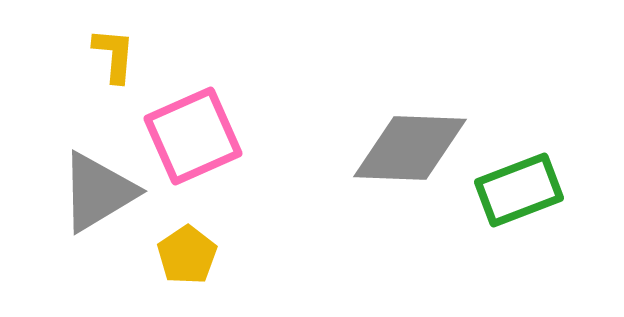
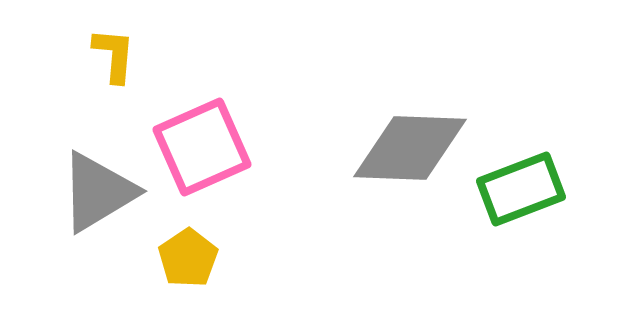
pink square: moved 9 px right, 11 px down
green rectangle: moved 2 px right, 1 px up
yellow pentagon: moved 1 px right, 3 px down
